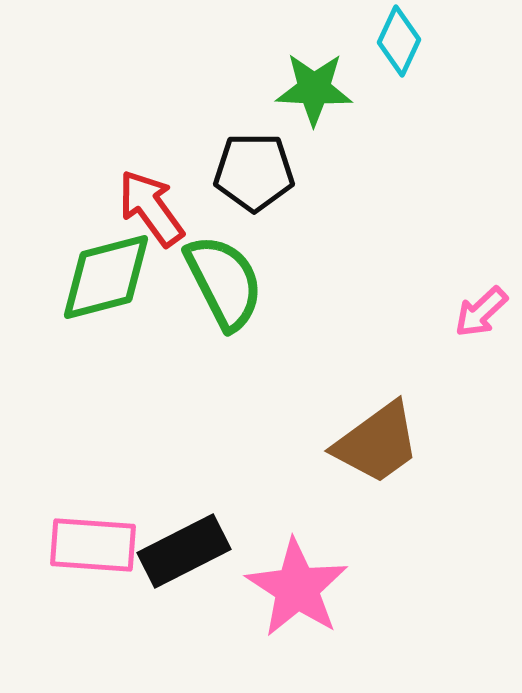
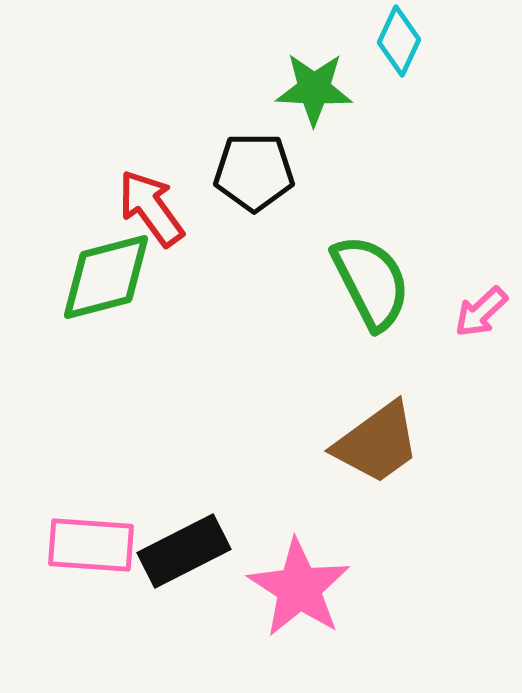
green semicircle: moved 147 px right
pink rectangle: moved 2 px left
pink star: moved 2 px right
